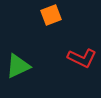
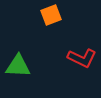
green triangle: rotated 28 degrees clockwise
